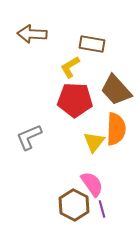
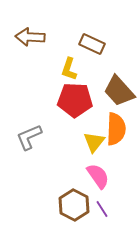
brown arrow: moved 2 px left, 3 px down
brown rectangle: rotated 15 degrees clockwise
yellow L-shape: moved 1 px left, 2 px down; rotated 40 degrees counterclockwise
brown trapezoid: moved 3 px right, 1 px down
pink semicircle: moved 6 px right, 8 px up
purple line: rotated 18 degrees counterclockwise
